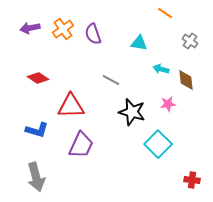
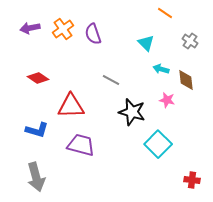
cyan triangle: moved 7 px right; rotated 36 degrees clockwise
pink star: moved 1 px left, 4 px up; rotated 21 degrees clockwise
purple trapezoid: rotated 100 degrees counterclockwise
